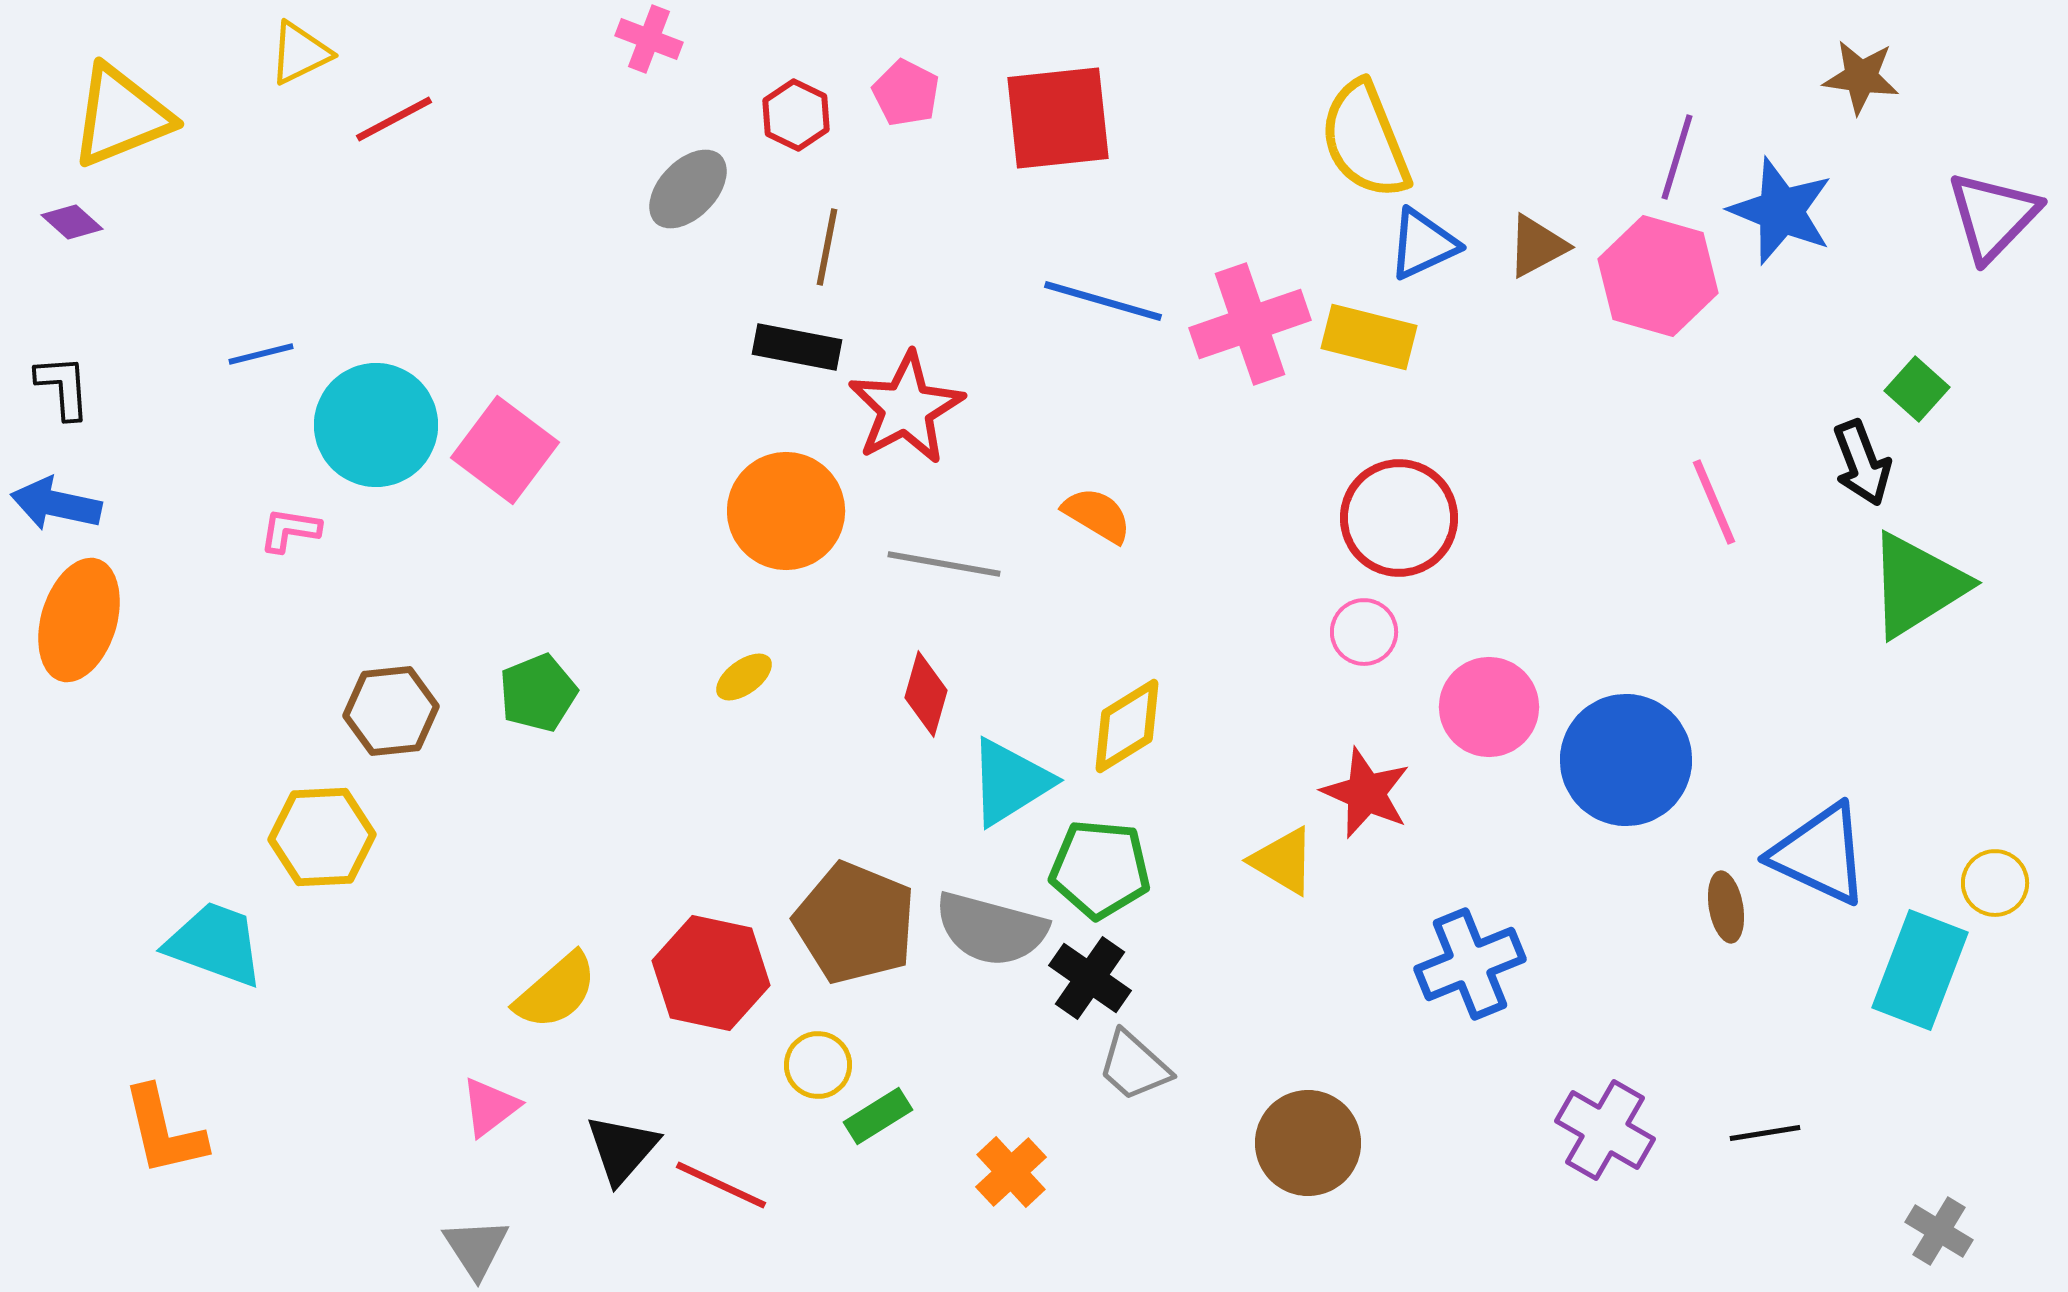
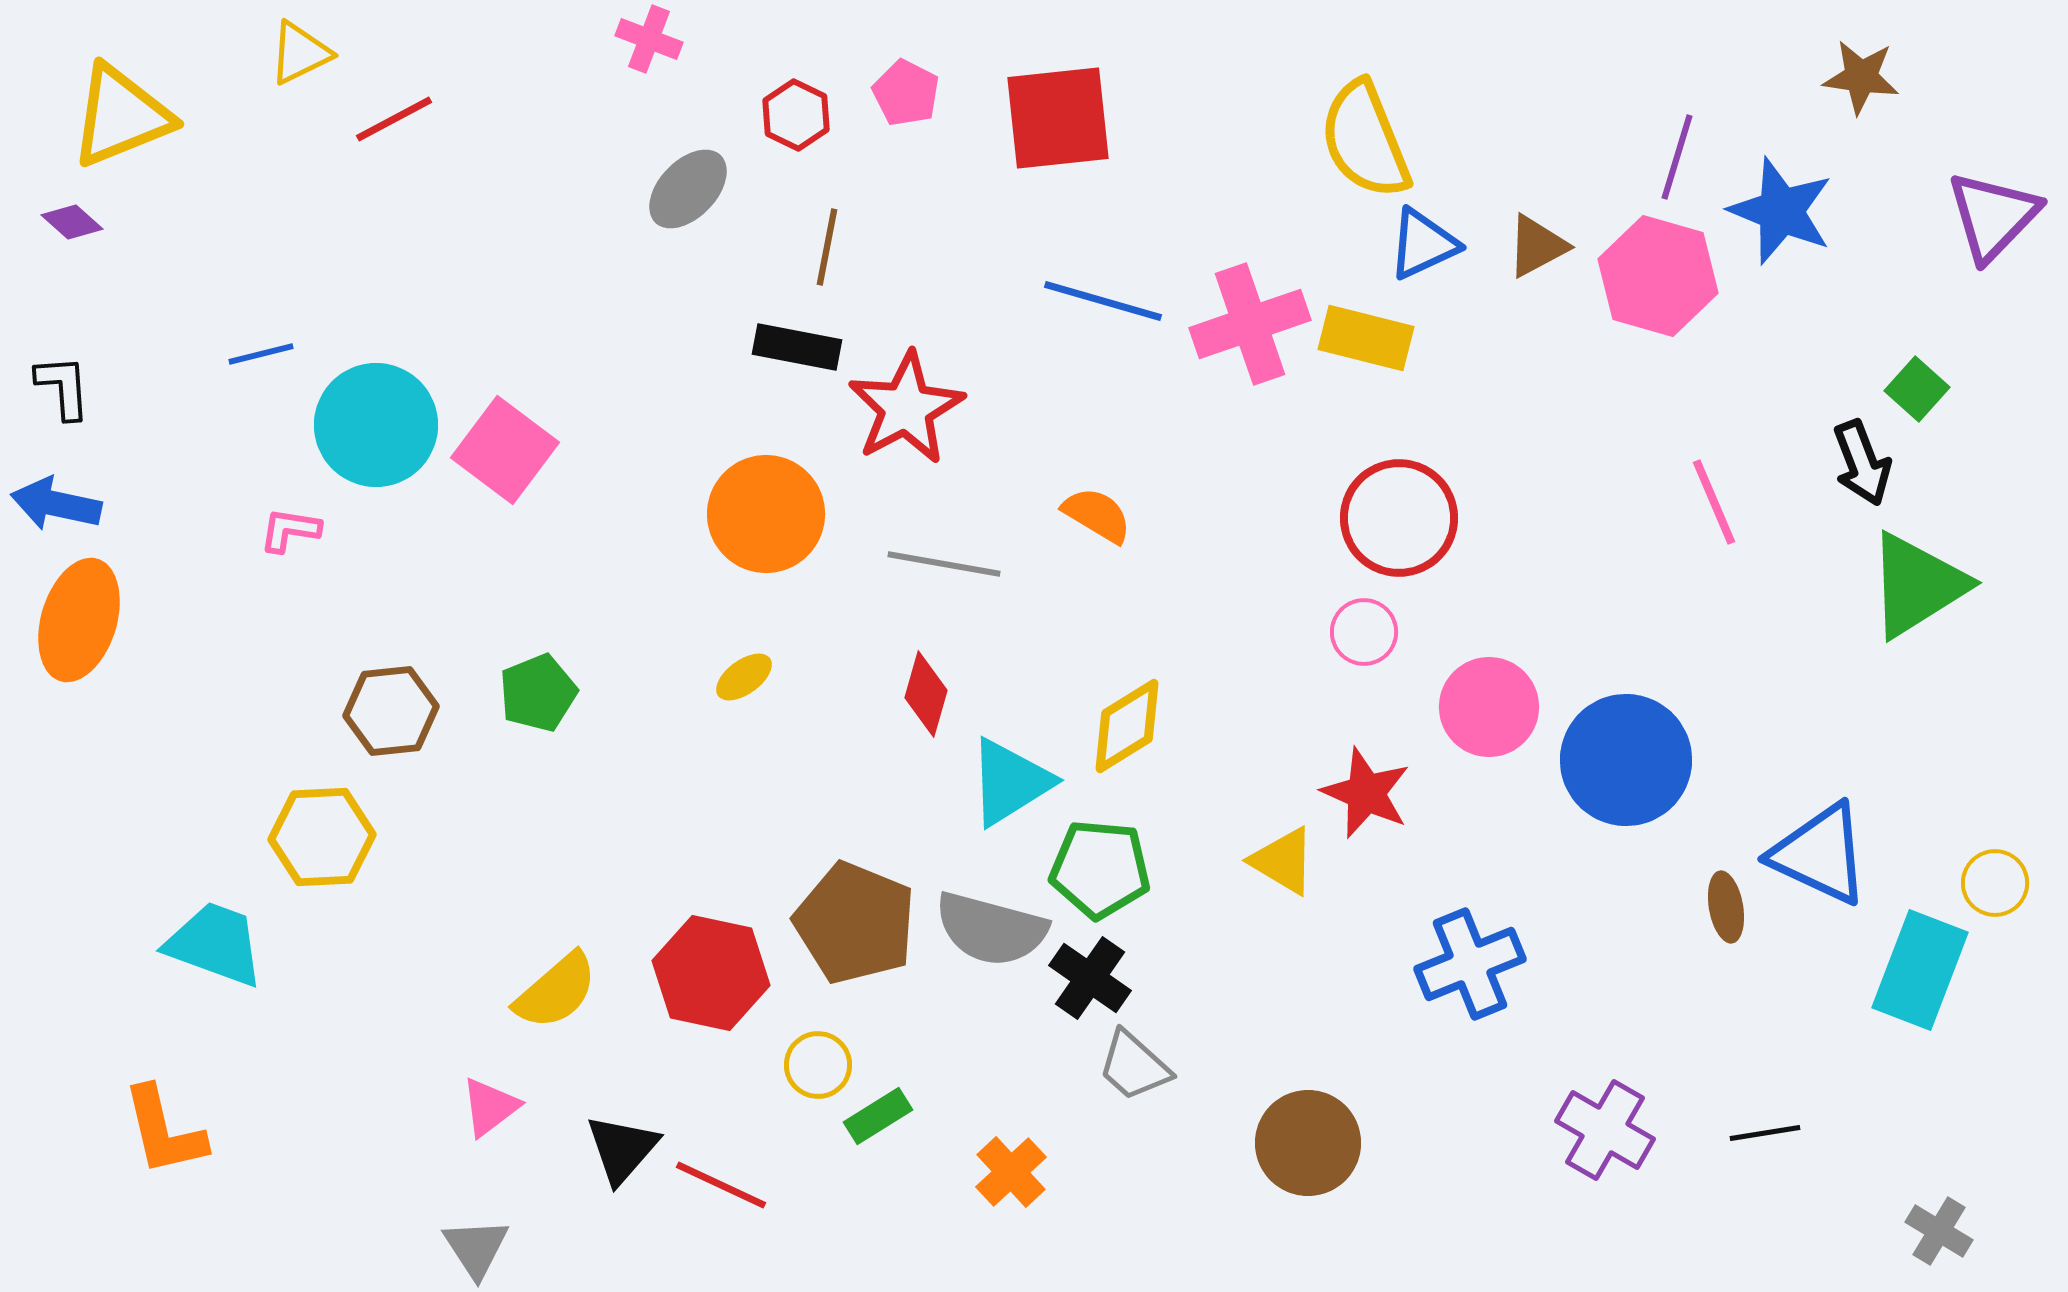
yellow rectangle at (1369, 337): moved 3 px left, 1 px down
orange circle at (786, 511): moved 20 px left, 3 px down
